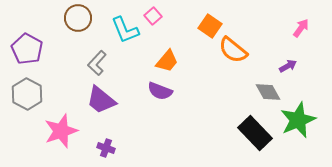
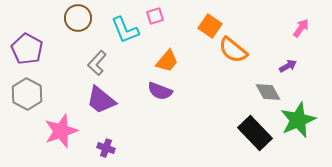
pink square: moved 2 px right; rotated 24 degrees clockwise
